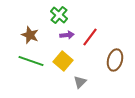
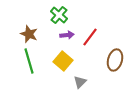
brown star: moved 1 px left, 1 px up
green line: moved 2 px left; rotated 55 degrees clockwise
